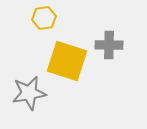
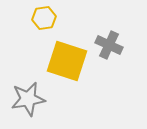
gray cross: rotated 24 degrees clockwise
gray star: moved 1 px left, 6 px down
